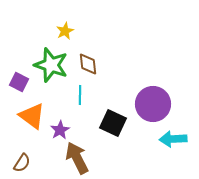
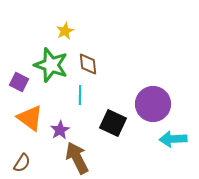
orange triangle: moved 2 px left, 2 px down
